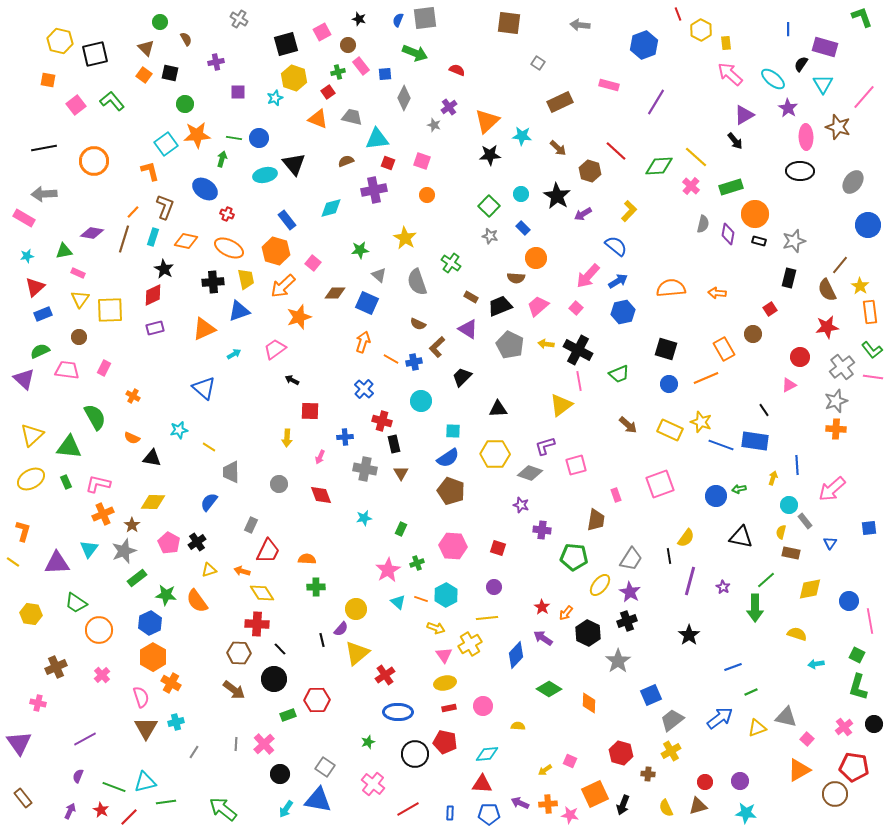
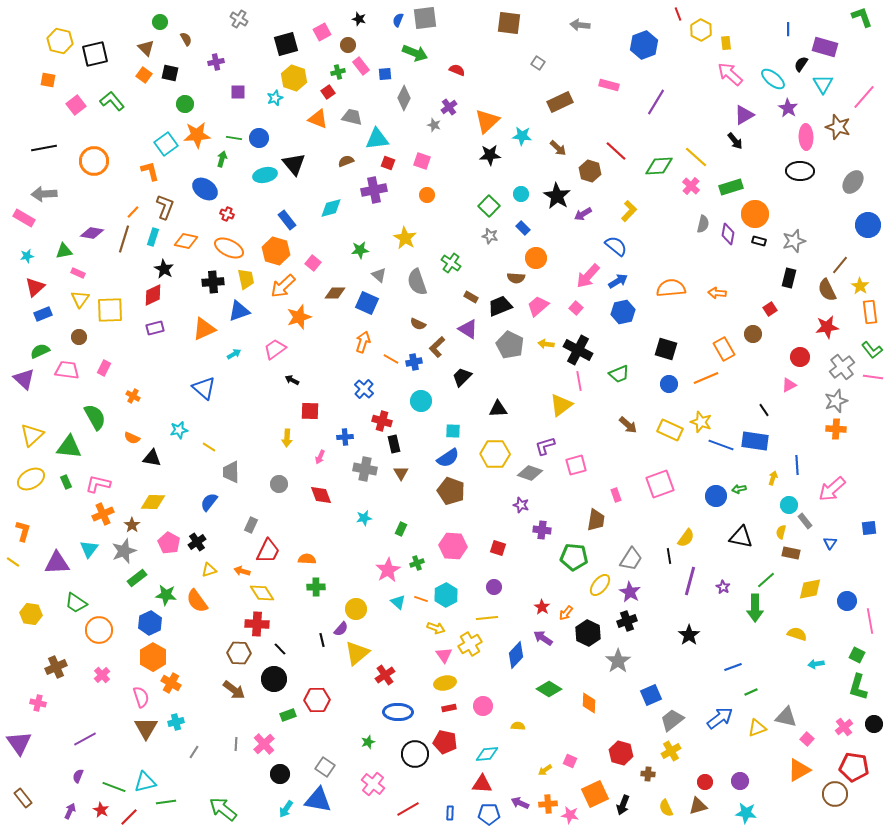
blue circle at (849, 601): moved 2 px left
